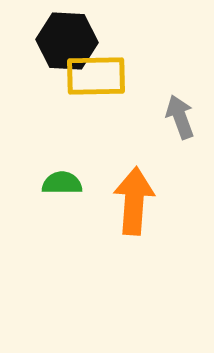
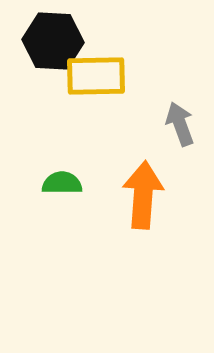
black hexagon: moved 14 px left
gray arrow: moved 7 px down
orange arrow: moved 9 px right, 6 px up
